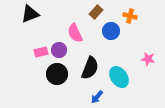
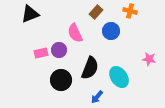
orange cross: moved 5 px up
pink rectangle: moved 1 px down
pink star: moved 1 px right
black circle: moved 4 px right, 6 px down
